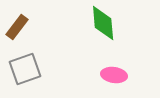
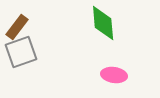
gray square: moved 4 px left, 17 px up
